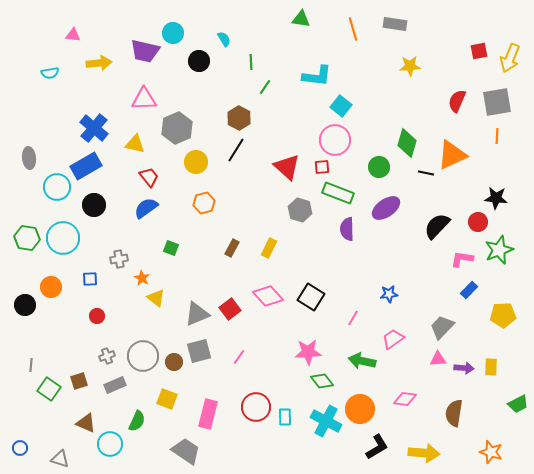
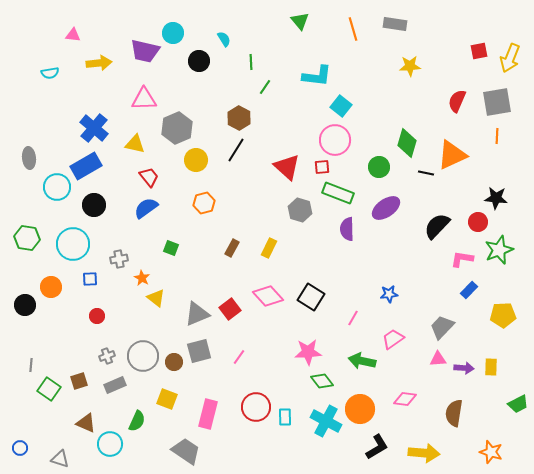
green triangle at (301, 19): moved 1 px left, 2 px down; rotated 42 degrees clockwise
yellow circle at (196, 162): moved 2 px up
cyan circle at (63, 238): moved 10 px right, 6 px down
